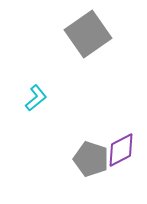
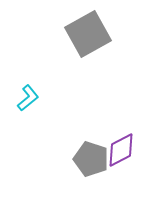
gray square: rotated 6 degrees clockwise
cyan L-shape: moved 8 px left
